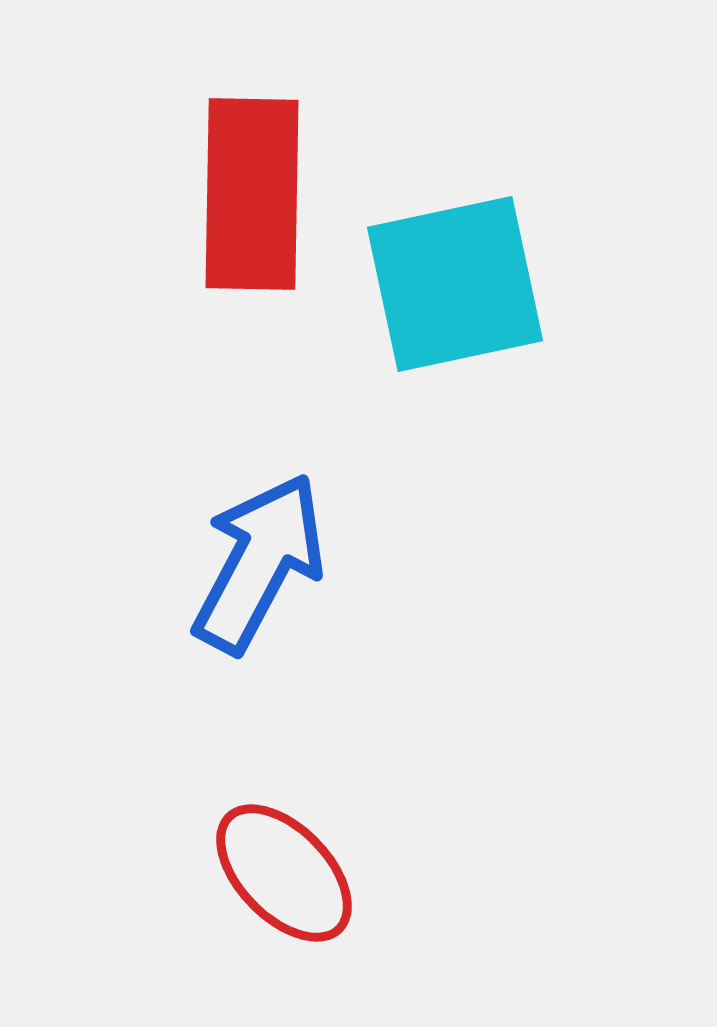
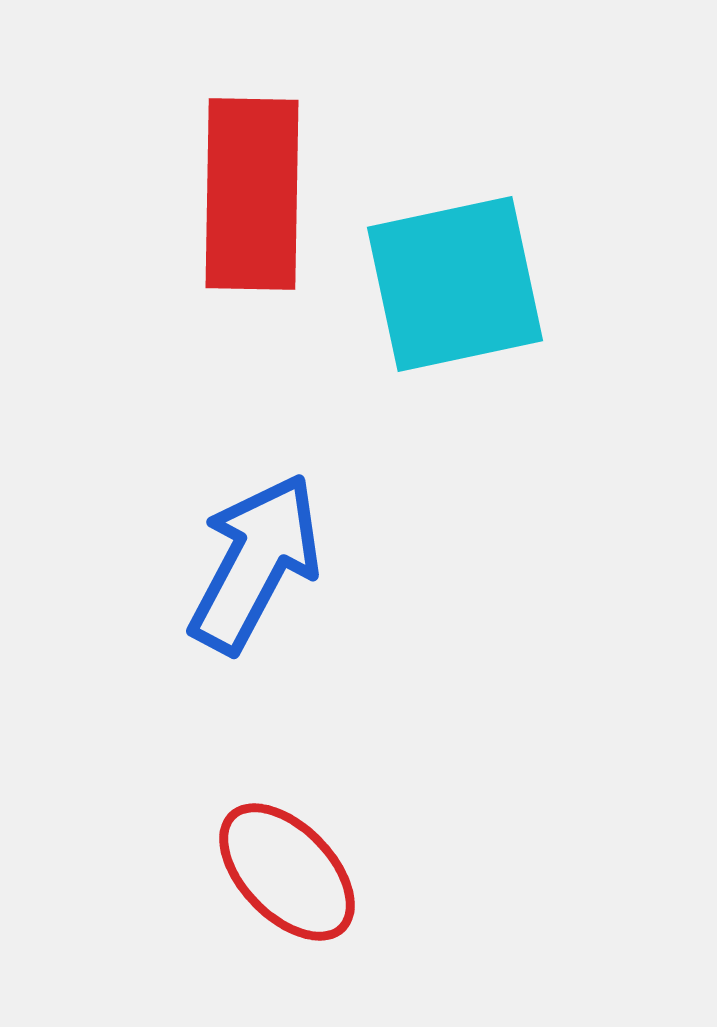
blue arrow: moved 4 px left
red ellipse: moved 3 px right, 1 px up
